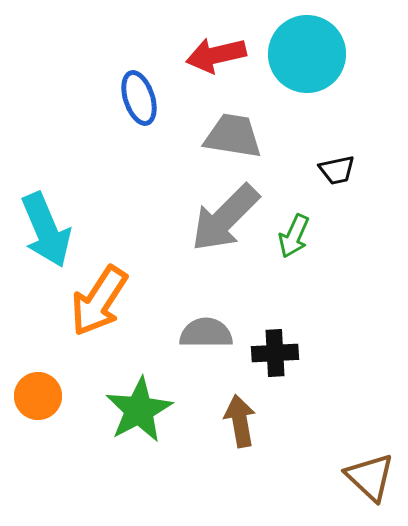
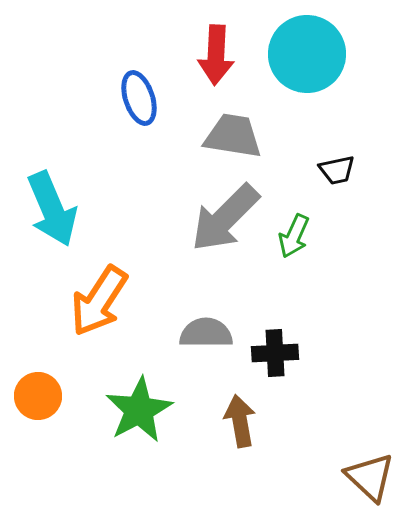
red arrow: rotated 74 degrees counterclockwise
cyan arrow: moved 6 px right, 21 px up
